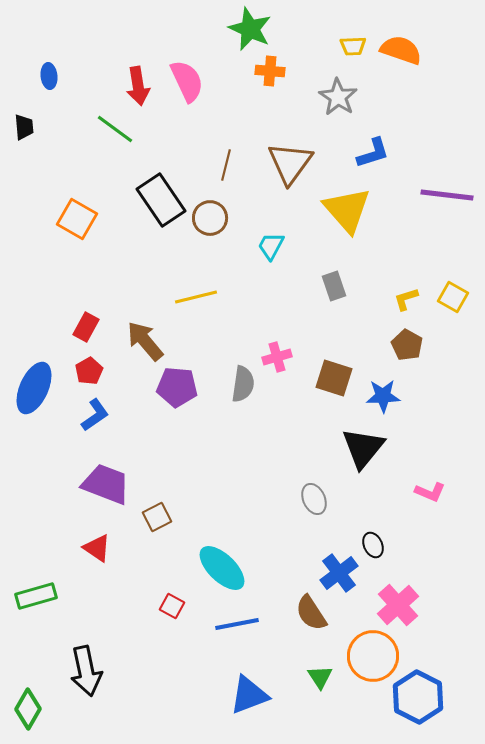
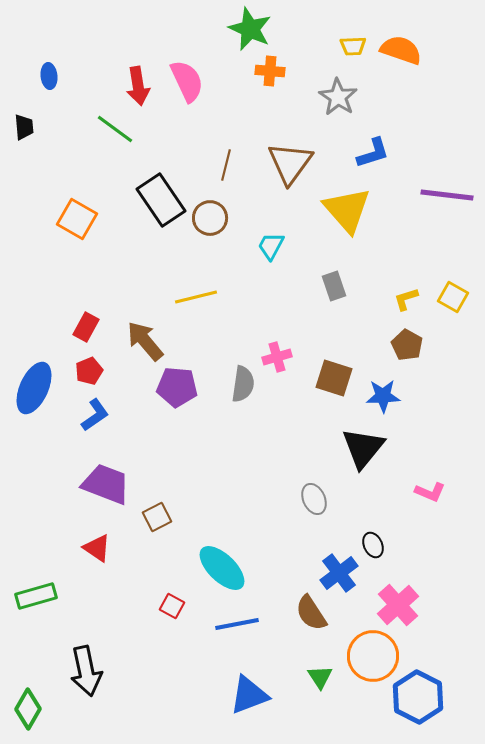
red pentagon at (89, 371): rotated 8 degrees clockwise
